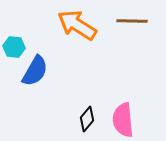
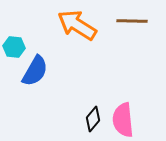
black diamond: moved 6 px right
